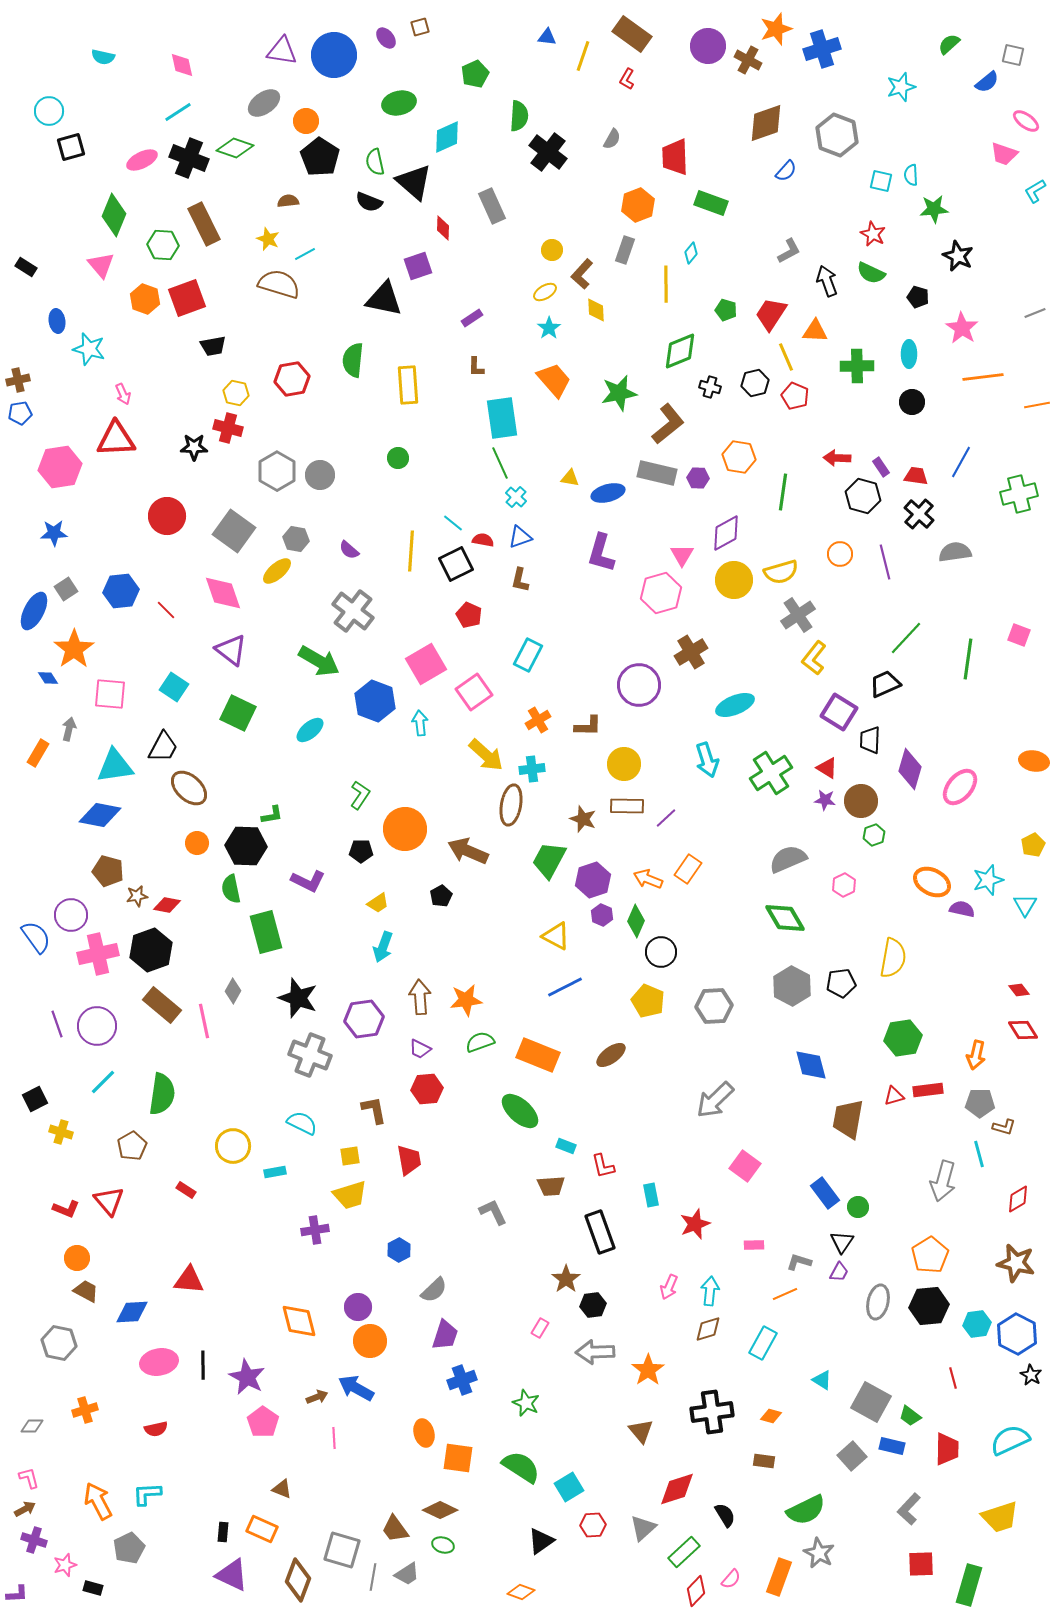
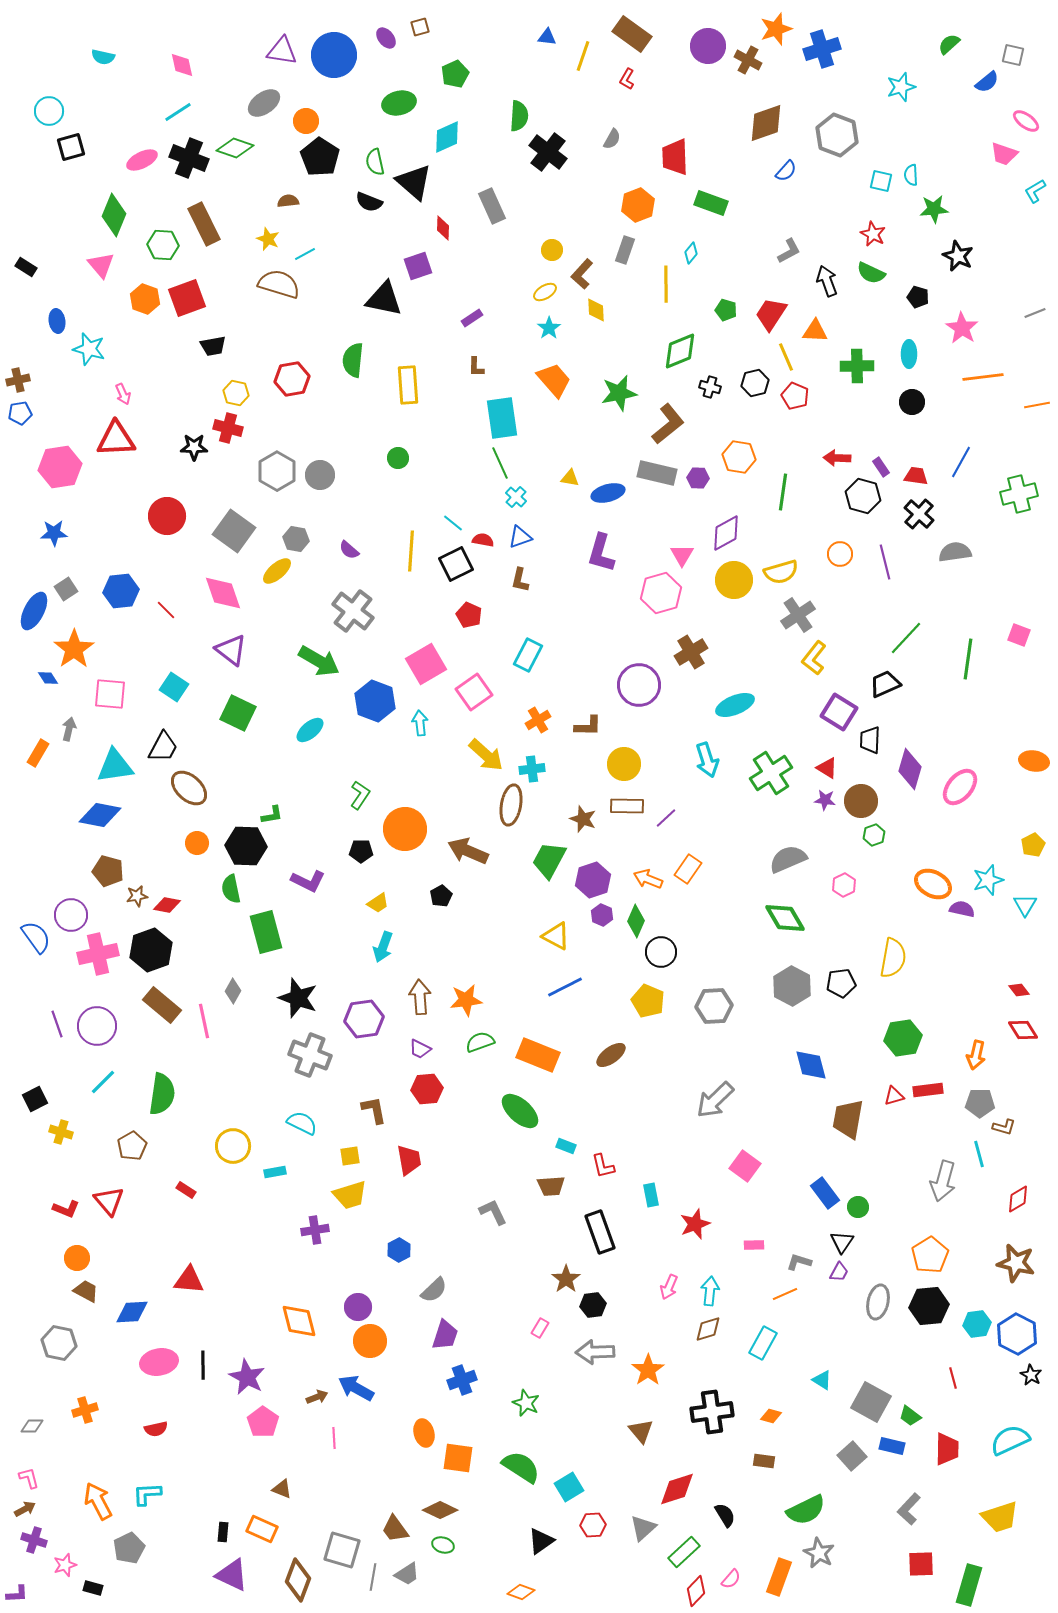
green pentagon at (475, 74): moved 20 px left
orange ellipse at (932, 882): moved 1 px right, 2 px down
